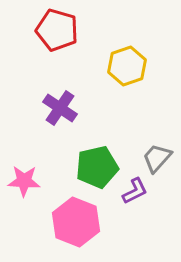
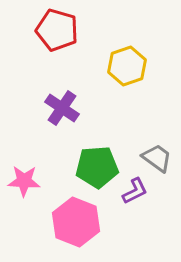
purple cross: moved 2 px right
gray trapezoid: rotated 84 degrees clockwise
green pentagon: rotated 9 degrees clockwise
